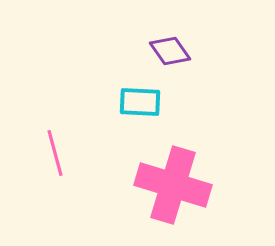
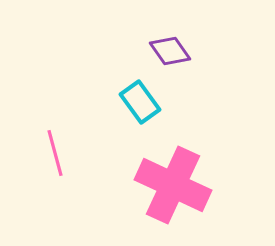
cyan rectangle: rotated 51 degrees clockwise
pink cross: rotated 8 degrees clockwise
